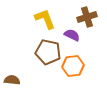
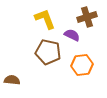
orange hexagon: moved 9 px right, 1 px up
